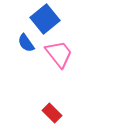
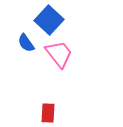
blue square: moved 4 px right, 1 px down; rotated 8 degrees counterclockwise
red rectangle: moved 4 px left; rotated 48 degrees clockwise
